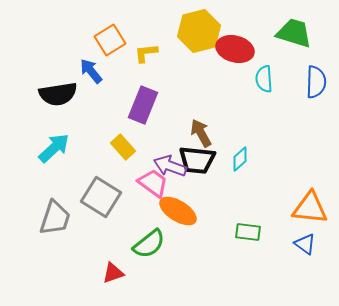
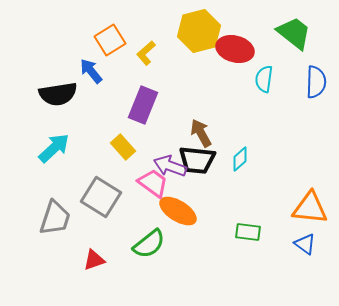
green trapezoid: rotated 21 degrees clockwise
yellow L-shape: rotated 35 degrees counterclockwise
cyan semicircle: rotated 12 degrees clockwise
red triangle: moved 19 px left, 13 px up
